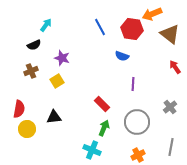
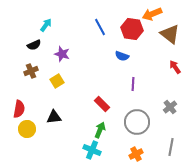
purple star: moved 4 px up
green arrow: moved 4 px left, 2 px down
orange cross: moved 2 px left, 1 px up
